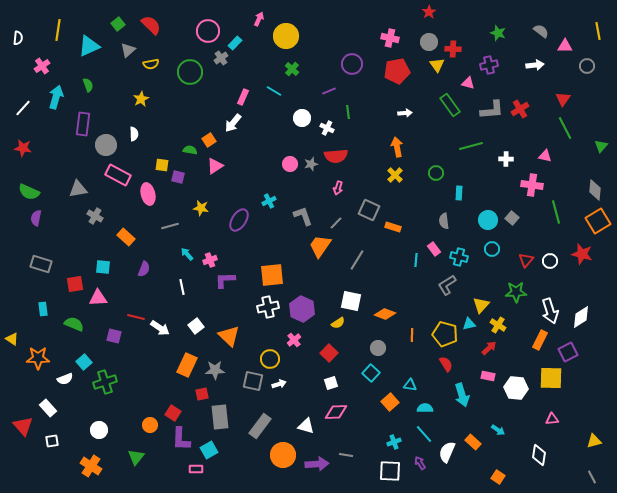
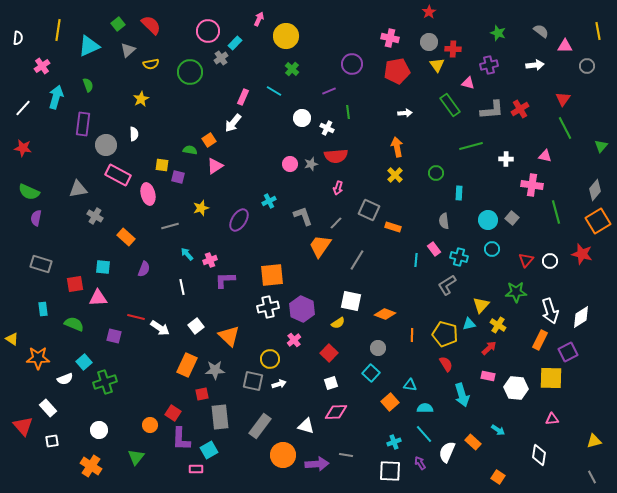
gray diamond at (595, 190): rotated 35 degrees clockwise
yellow star at (201, 208): rotated 28 degrees counterclockwise
